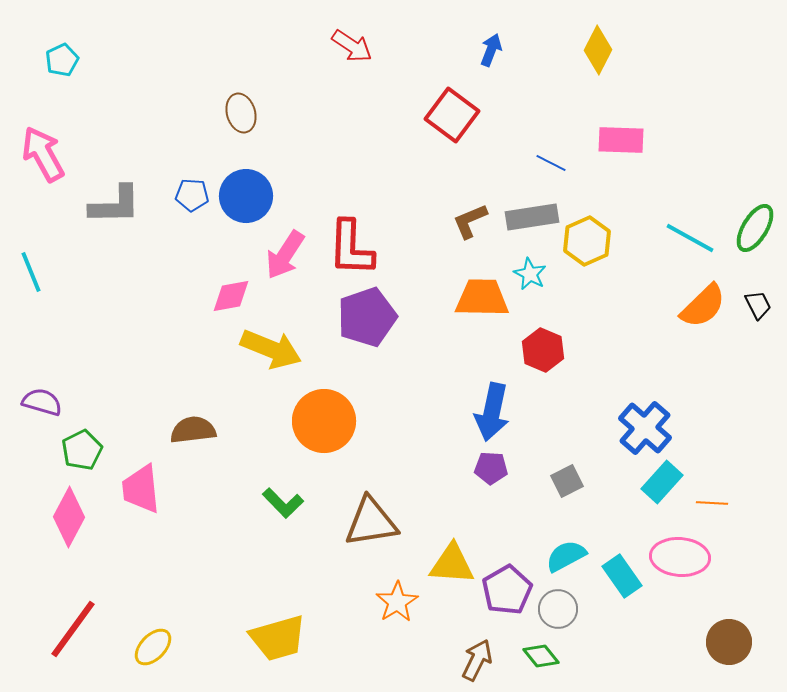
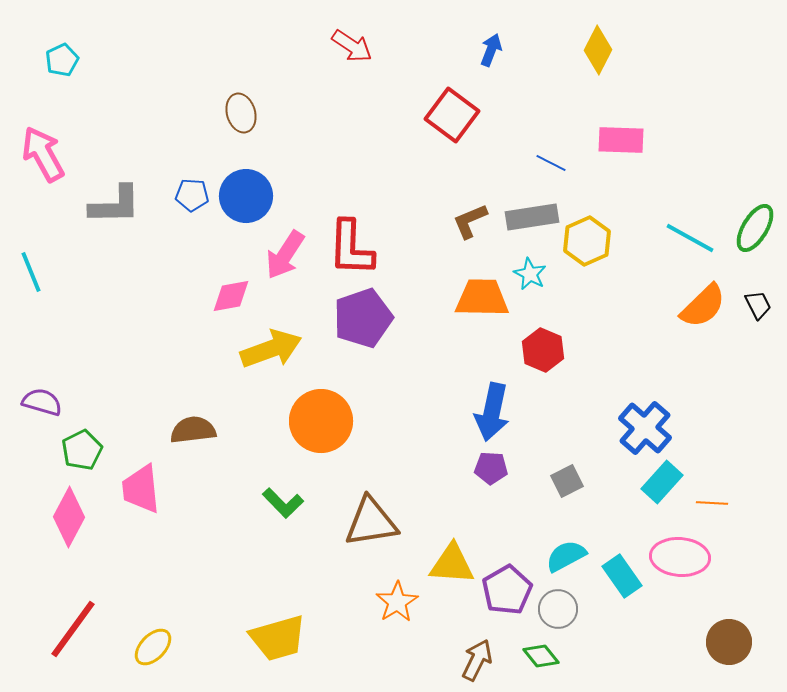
purple pentagon at (367, 317): moved 4 px left, 1 px down
yellow arrow at (271, 349): rotated 42 degrees counterclockwise
orange circle at (324, 421): moved 3 px left
